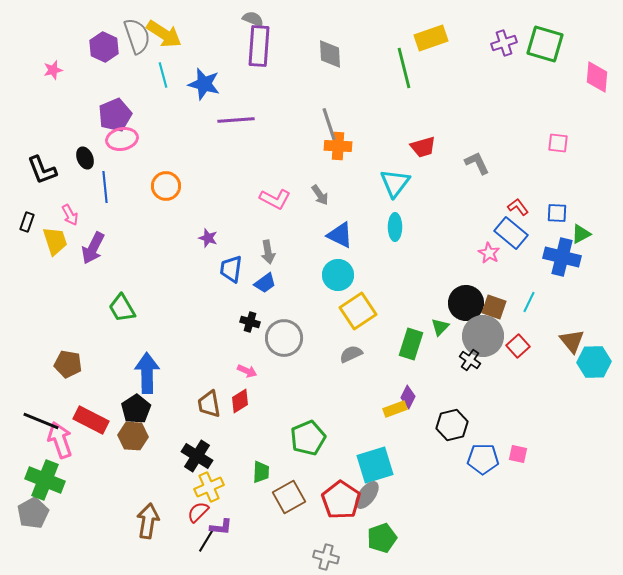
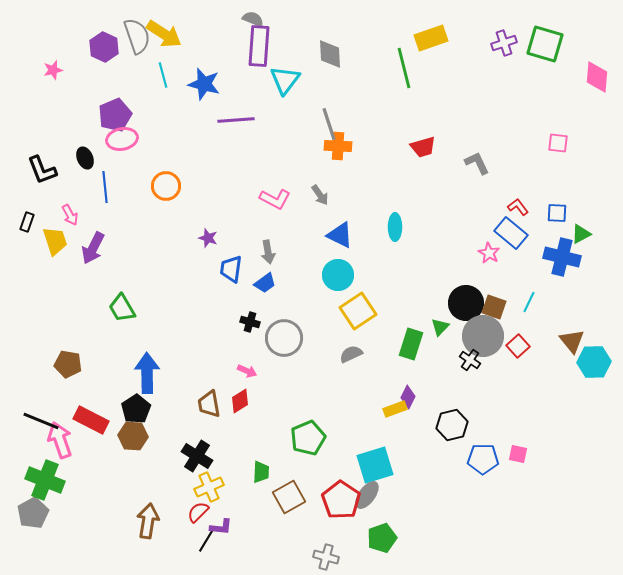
cyan triangle at (395, 183): moved 110 px left, 103 px up
